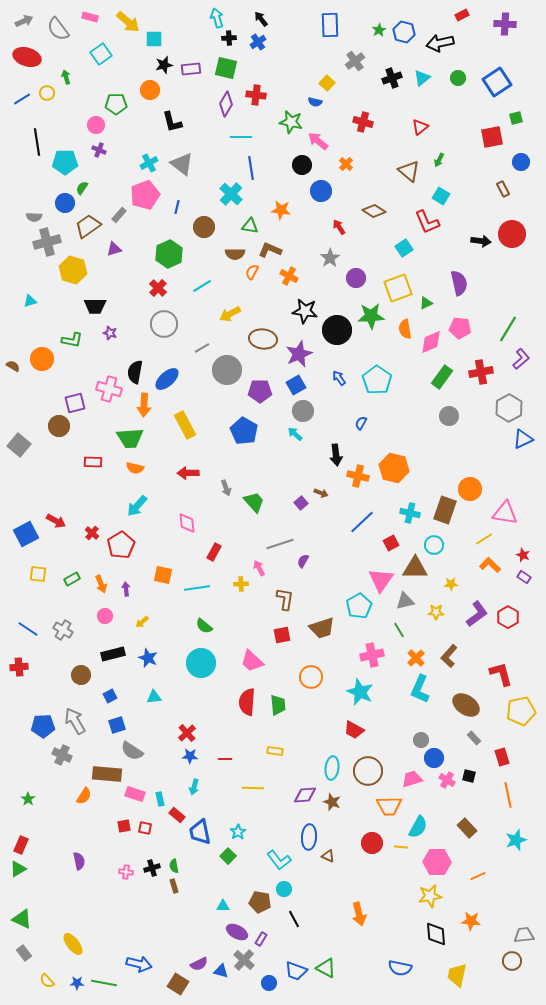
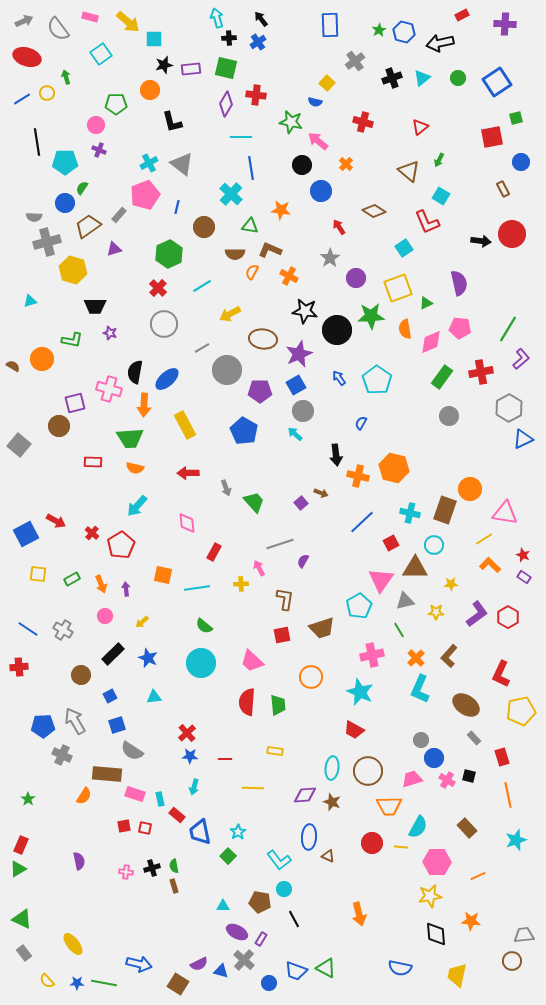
black rectangle at (113, 654): rotated 30 degrees counterclockwise
red L-shape at (501, 674): rotated 140 degrees counterclockwise
